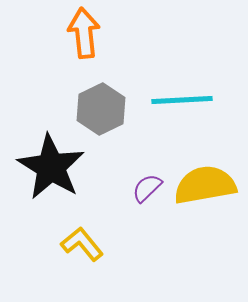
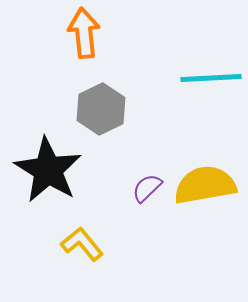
cyan line: moved 29 px right, 22 px up
black star: moved 3 px left, 3 px down
